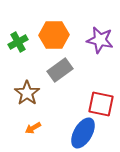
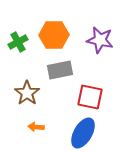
gray rectangle: rotated 25 degrees clockwise
red square: moved 11 px left, 7 px up
orange arrow: moved 3 px right, 1 px up; rotated 35 degrees clockwise
